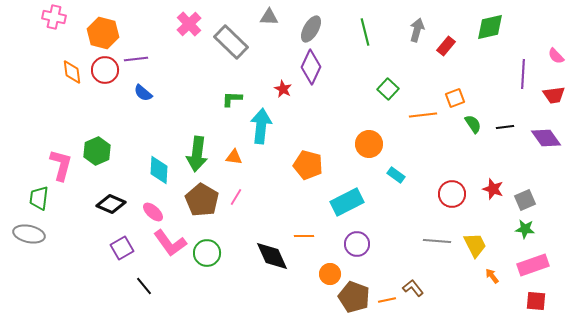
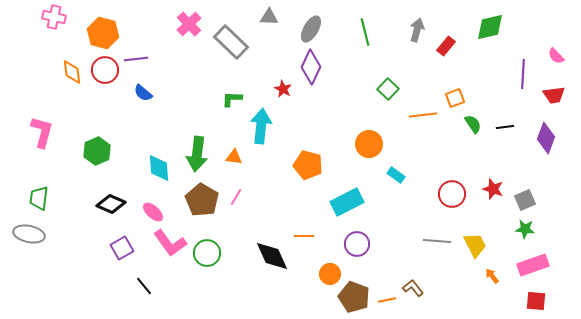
purple diamond at (546, 138): rotated 56 degrees clockwise
pink L-shape at (61, 165): moved 19 px left, 33 px up
cyan diamond at (159, 170): moved 2 px up; rotated 8 degrees counterclockwise
